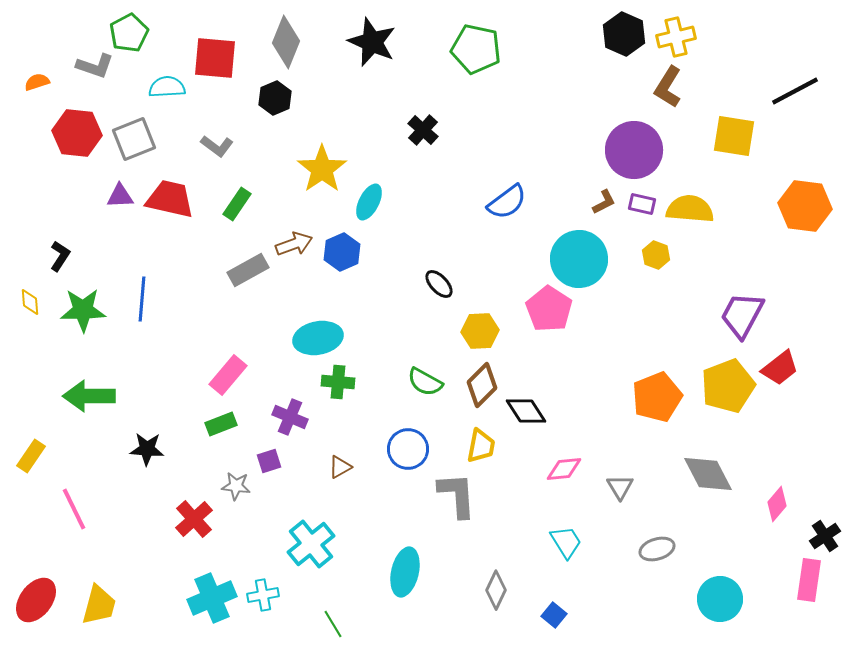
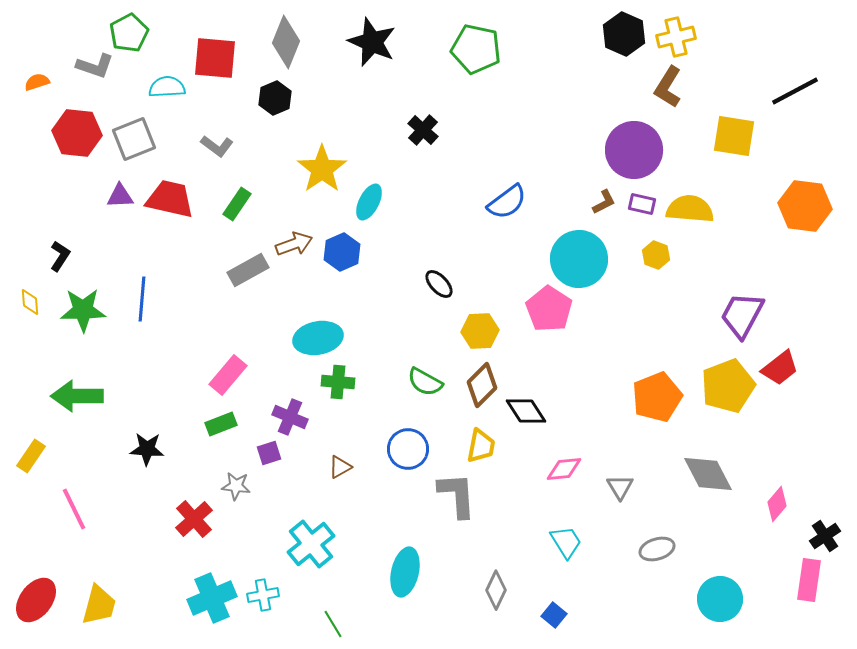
green arrow at (89, 396): moved 12 px left
purple square at (269, 461): moved 8 px up
